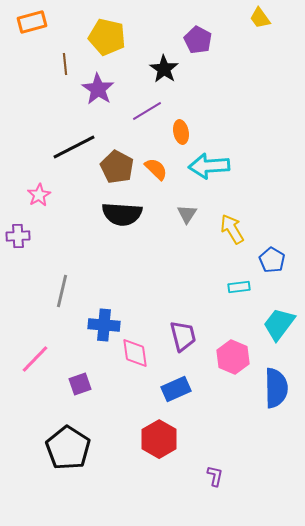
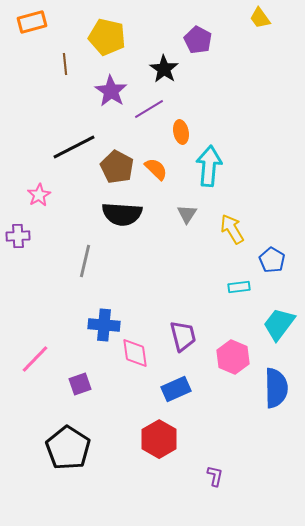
purple star: moved 13 px right, 2 px down
purple line: moved 2 px right, 2 px up
cyan arrow: rotated 99 degrees clockwise
gray line: moved 23 px right, 30 px up
